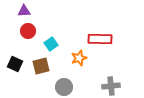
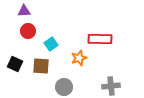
brown square: rotated 18 degrees clockwise
